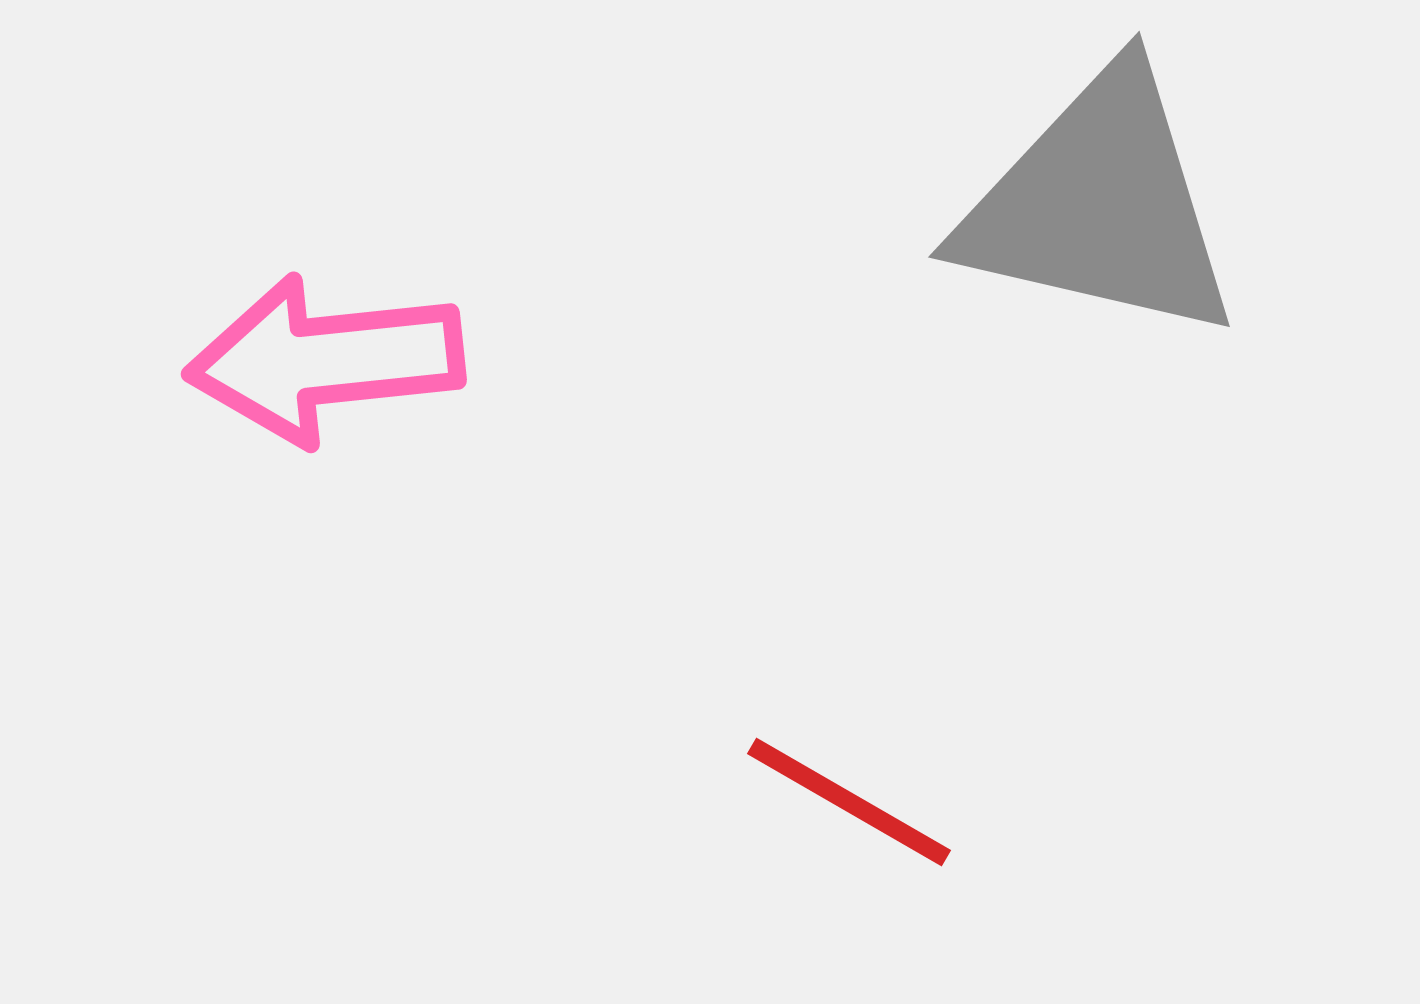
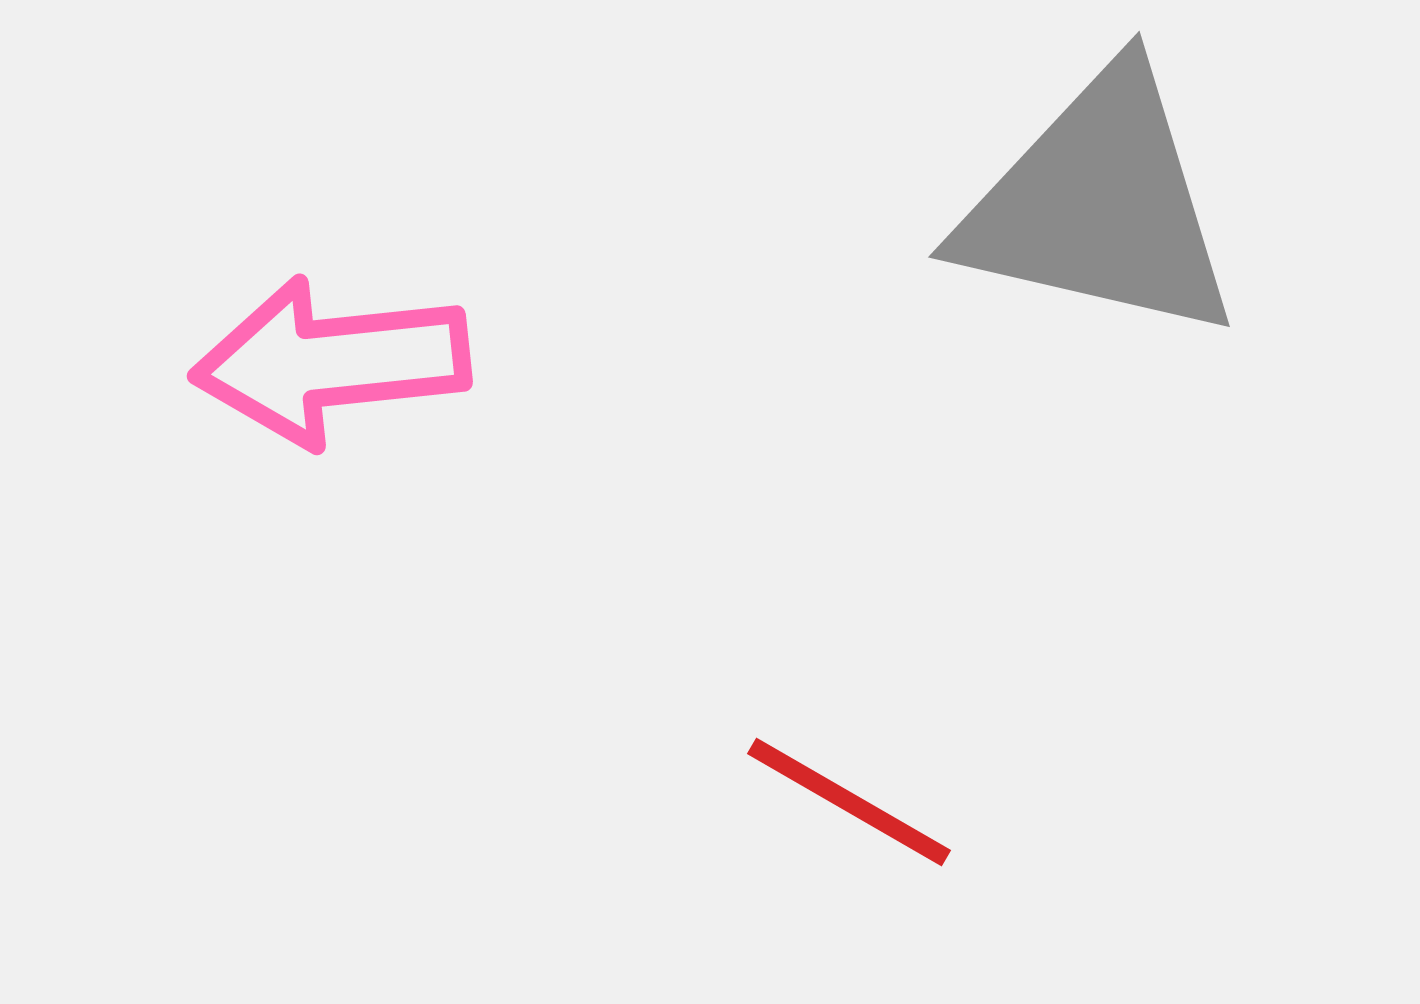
pink arrow: moved 6 px right, 2 px down
